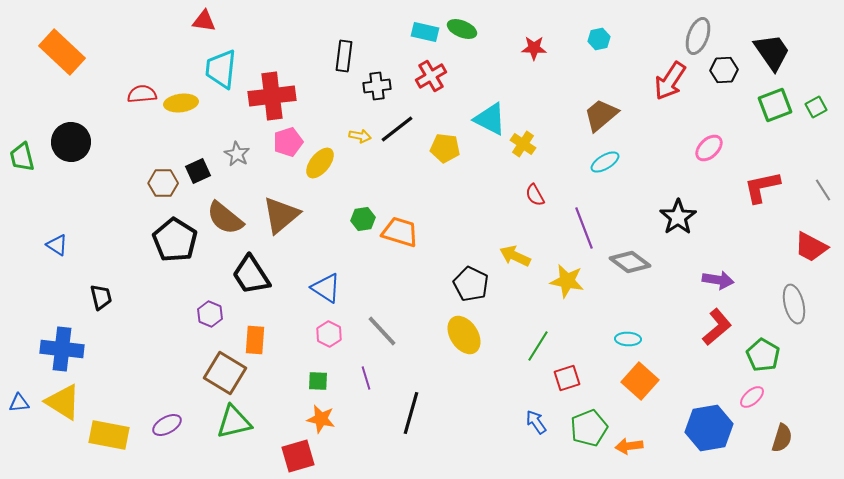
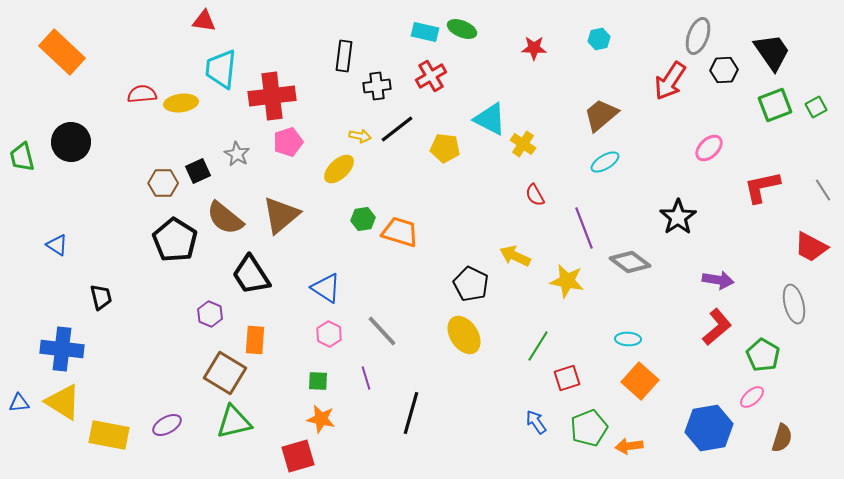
yellow ellipse at (320, 163): moved 19 px right, 6 px down; rotated 8 degrees clockwise
